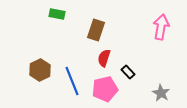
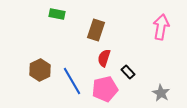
blue line: rotated 8 degrees counterclockwise
